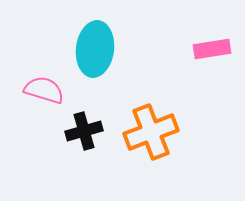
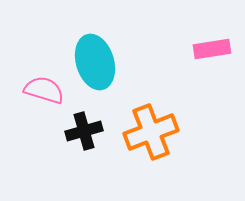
cyan ellipse: moved 13 px down; rotated 24 degrees counterclockwise
